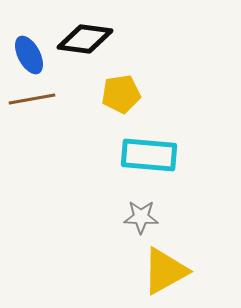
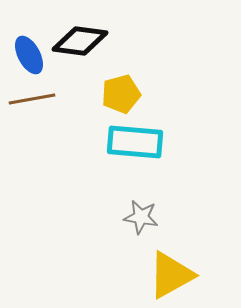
black diamond: moved 5 px left, 2 px down
yellow pentagon: rotated 6 degrees counterclockwise
cyan rectangle: moved 14 px left, 13 px up
gray star: rotated 8 degrees clockwise
yellow triangle: moved 6 px right, 4 px down
